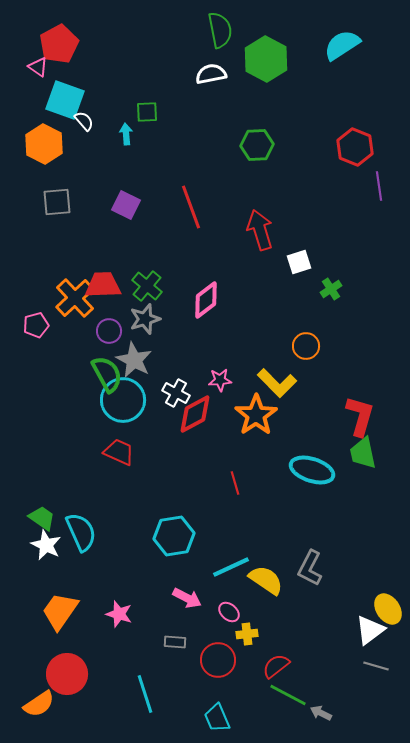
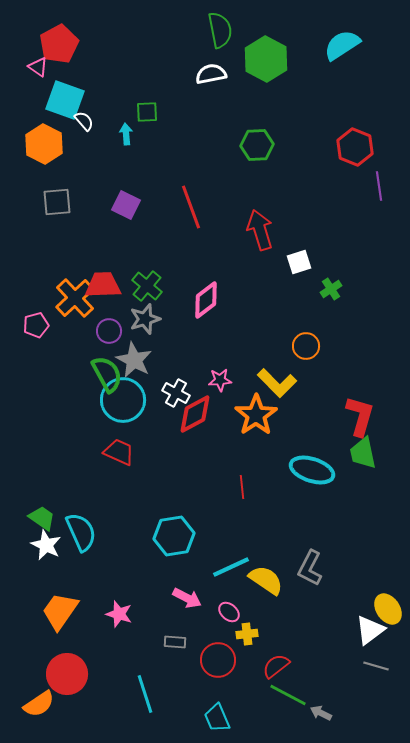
red line at (235, 483): moved 7 px right, 4 px down; rotated 10 degrees clockwise
